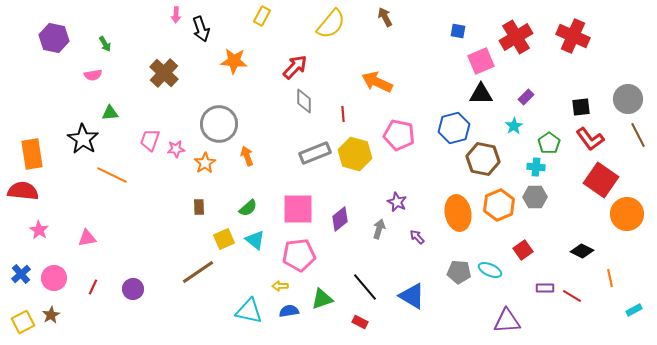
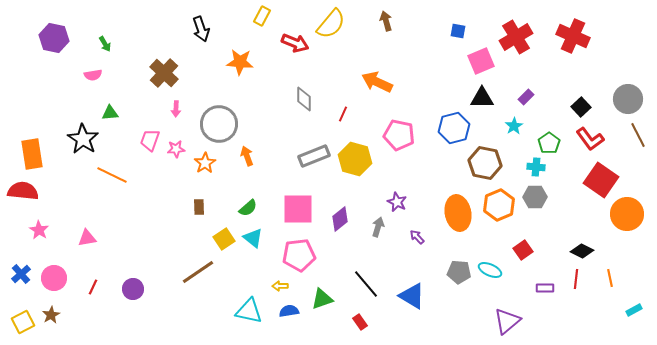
pink arrow at (176, 15): moved 94 px down
brown arrow at (385, 17): moved 1 px right, 4 px down; rotated 12 degrees clockwise
orange star at (234, 61): moved 6 px right, 1 px down
red arrow at (295, 67): moved 24 px up; rotated 68 degrees clockwise
black triangle at (481, 94): moved 1 px right, 4 px down
gray diamond at (304, 101): moved 2 px up
black square at (581, 107): rotated 36 degrees counterclockwise
red line at (343, 114): rotated 28 degrees clockwise
gray rectangle at (315, 153): moved 1 px left, 3 px down
yellow hexagon at (355, 154): moved 5 px down
brown hexagon at (483, 159): moved 2 px right, 4 px down
gray arrow at (379, 229): moved 1 px left, 2 px up
yellow square at (224, 239): rotated 10 degrees counterclockwise
cyan triangle at (255, 240): moved 2 px left, 2 px up
black line at (365, 287): moved 1 px right, 3 px up
red line at (572, 296): moved 4 px right, 17 px up; rotated 66 degrees clockwise
purple triangle at (507, 321): rotated 36 degrees counterclockwise
red rectangle at (360, 322): rotated 28 degrees clockwise
